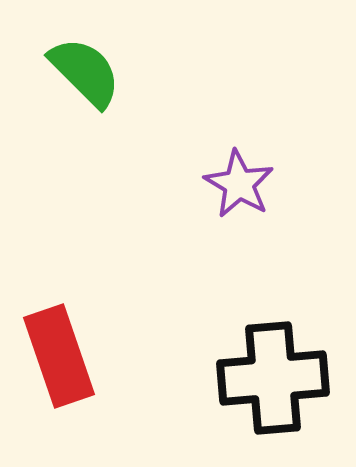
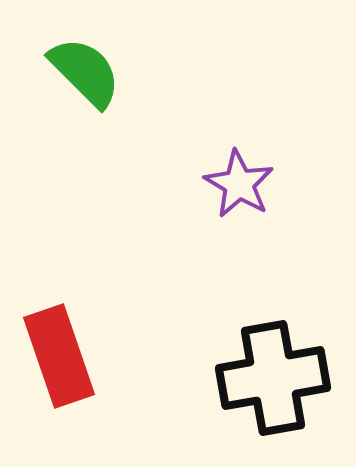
black cross: rotated 5 degrees counterclockwise
